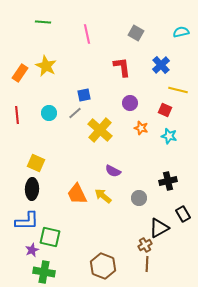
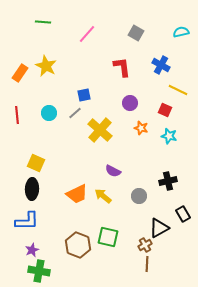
pink line: rotated 54 degrees clockwise
blue cross: rotated 18 degrees counterclockwise
yellow line: rotated 12 degrees clockwise
orange trapezoid: rotated 90 degrees counterclockwise
gray circle: moved 2 px up
green square: moved 58 px right
brown hexagon: moved 25 px left, 21 px up
green cross: moved 5 px left, 1 px up
